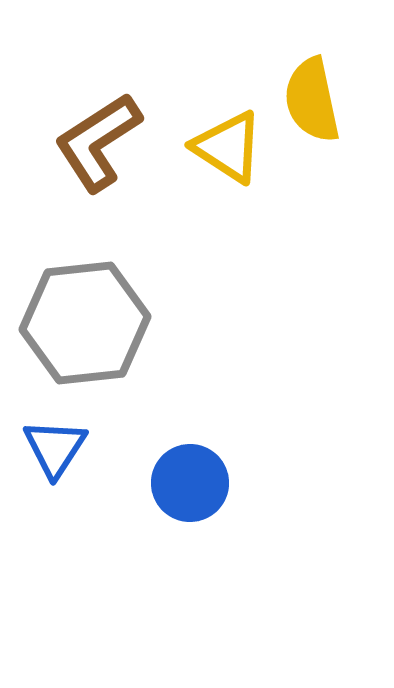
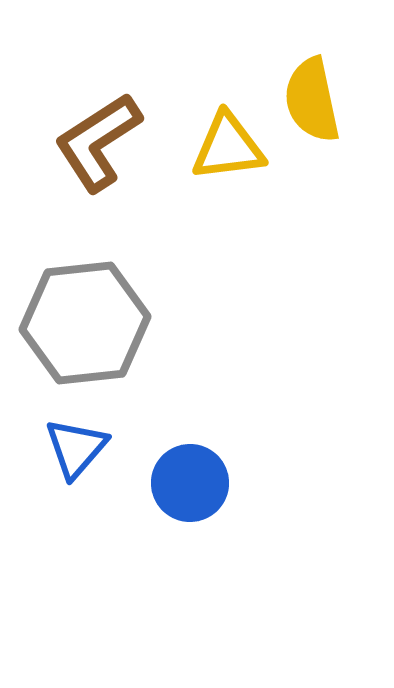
yellow triangle: rotated 40 degrees counterclockwise
blue triangle: moved 21 px right; rotated 8 degrees clockwise
